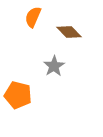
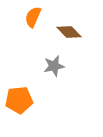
gray star: rotated 20 degrees clockwise
orange pentagon: moved 1 px right, 5 px down; rotated 20 degrees counterclockwise
